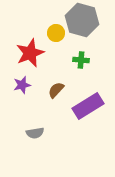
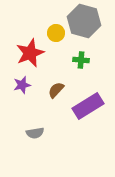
gray hexagon: moved 2 px right, 1 px down
